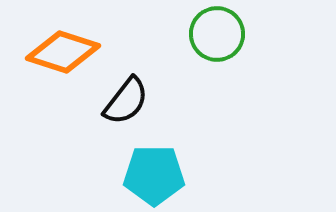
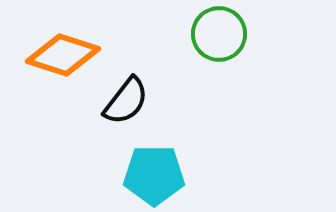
green circle: moved 2 px right
orange diamond: moved 3 px down
